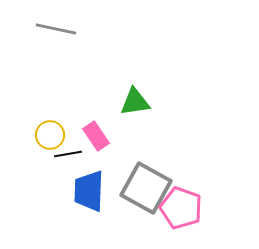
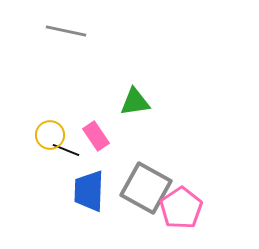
gray line: moved 10 px right, 2 px down
black line: moved 2 px left, 4 px up; rotated 32 degrees clockwise
pink pentagon: rotated 18 degrees clockwise
